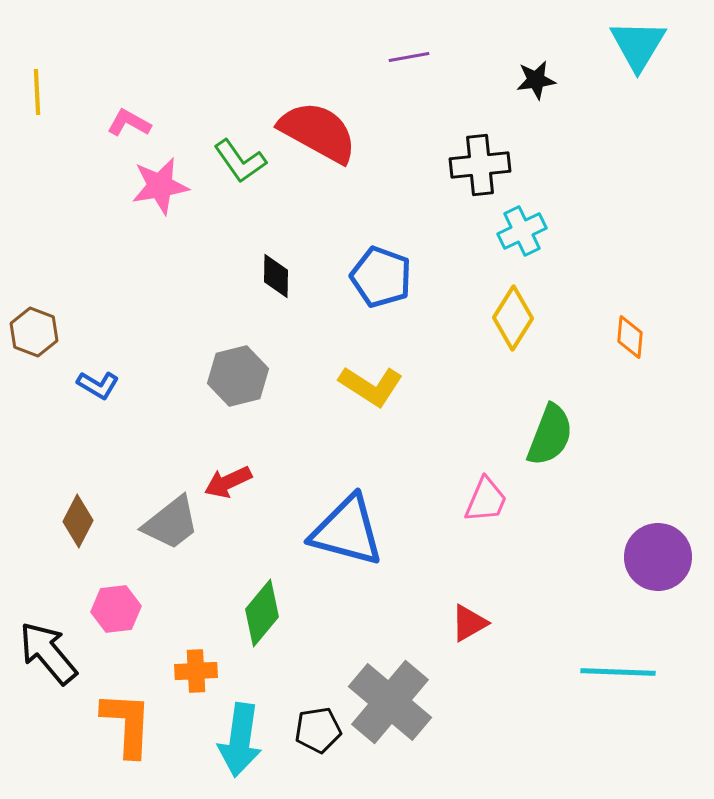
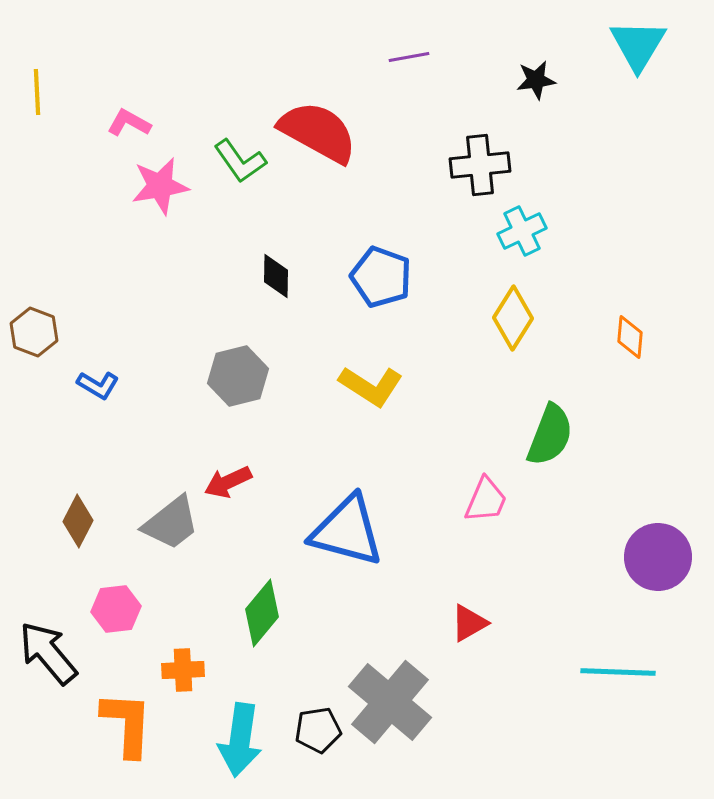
orange cross: moved 13 px left, 1 px up
